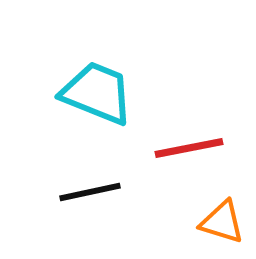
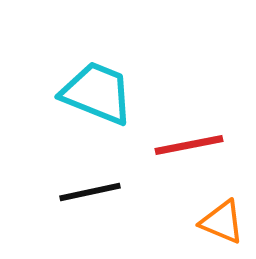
red line: moved 3 px up
orange triangle: rotated 6 degrees clockwise
